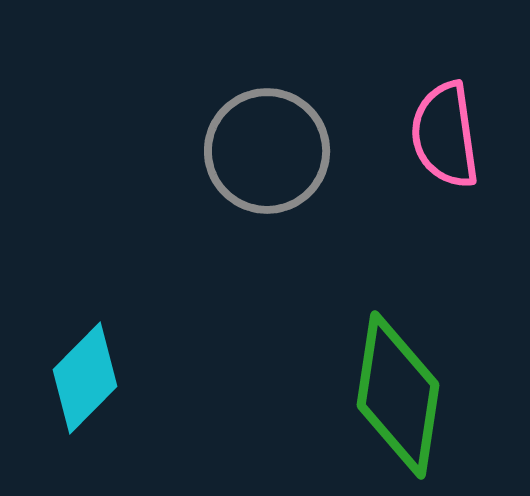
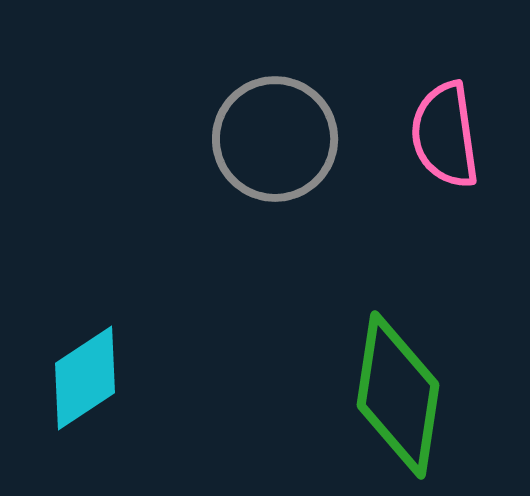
gray circle: moved 8 px right, 12 px up
cyan diamond: rotated 12 degrees clockwise
